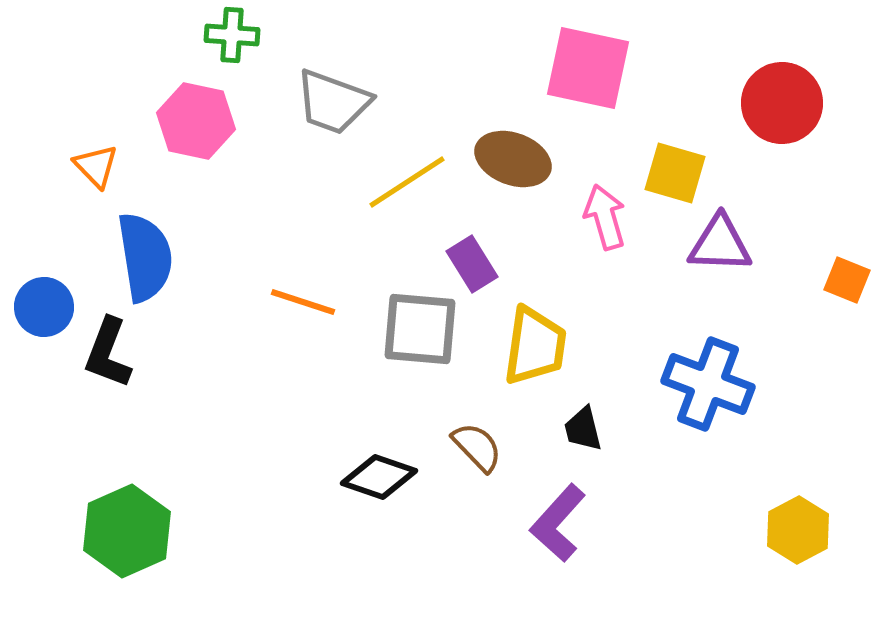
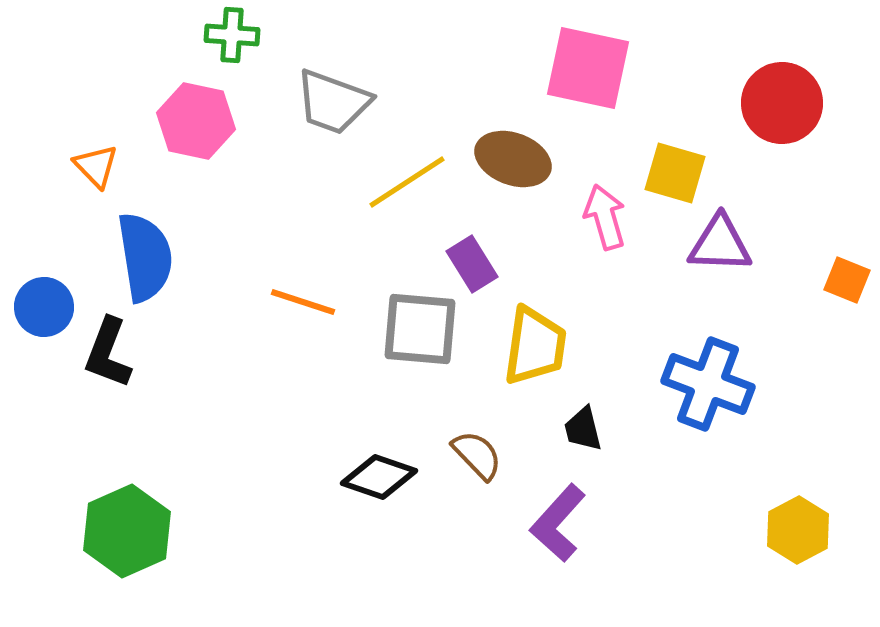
brown semicircle: moved 8 px down
